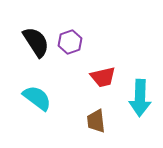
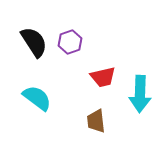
black semicircle: moved 2 px left
cyan arrow: moved 4 px up
